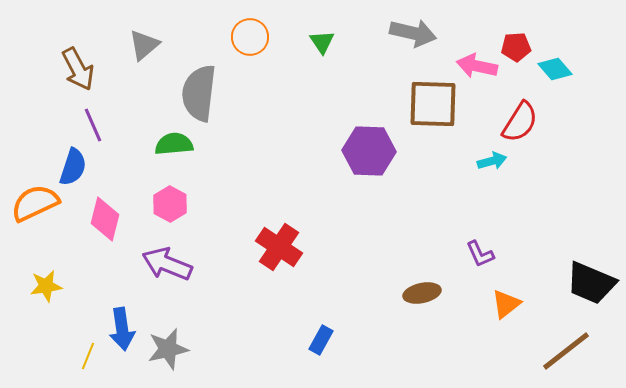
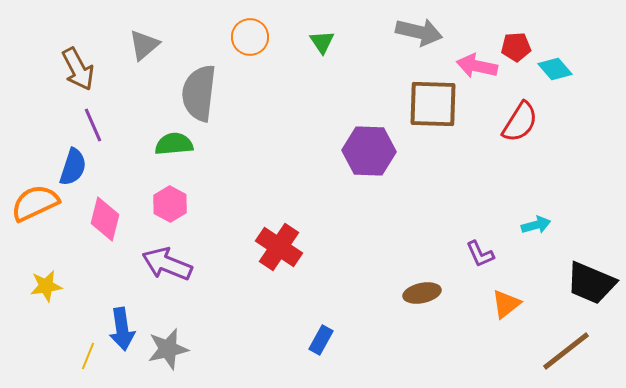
gray arrow: moved 6 px right, 1 px up
cyan arrow: moved 44 px right, 64 px down
